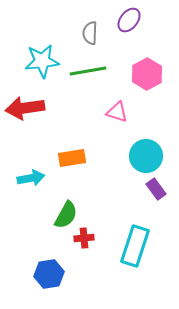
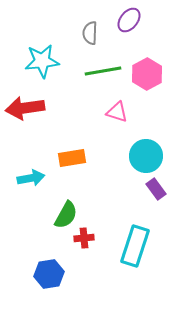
green line: moved 15 px right
